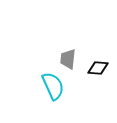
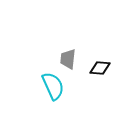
black diamond: moved 2 px right
